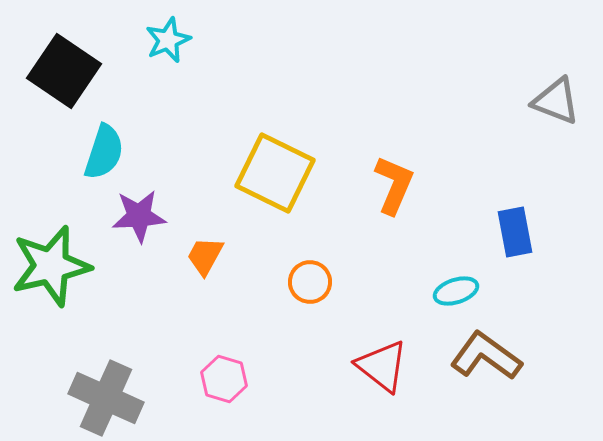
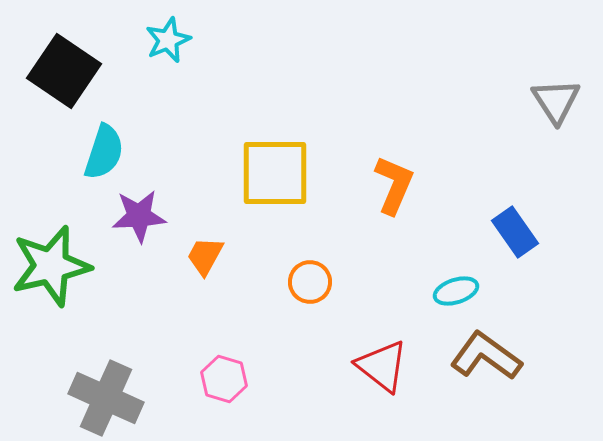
gray triangle: rotated 36 degrees clockwise
yellow square: rotated 26 degrees counterclockwise
blue rectangle: rotated 24 degrees counterclockwise
